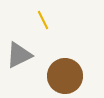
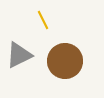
brown circle: moved 15 px up
